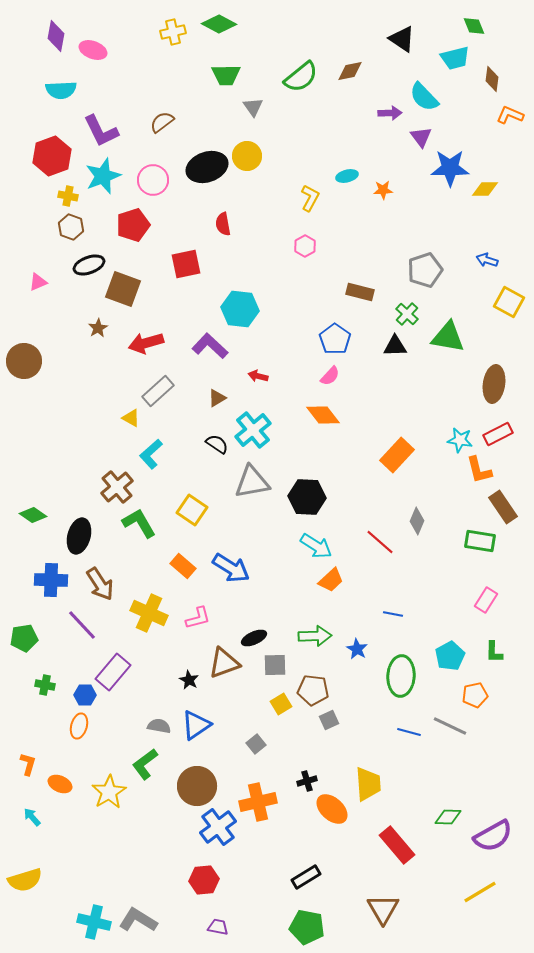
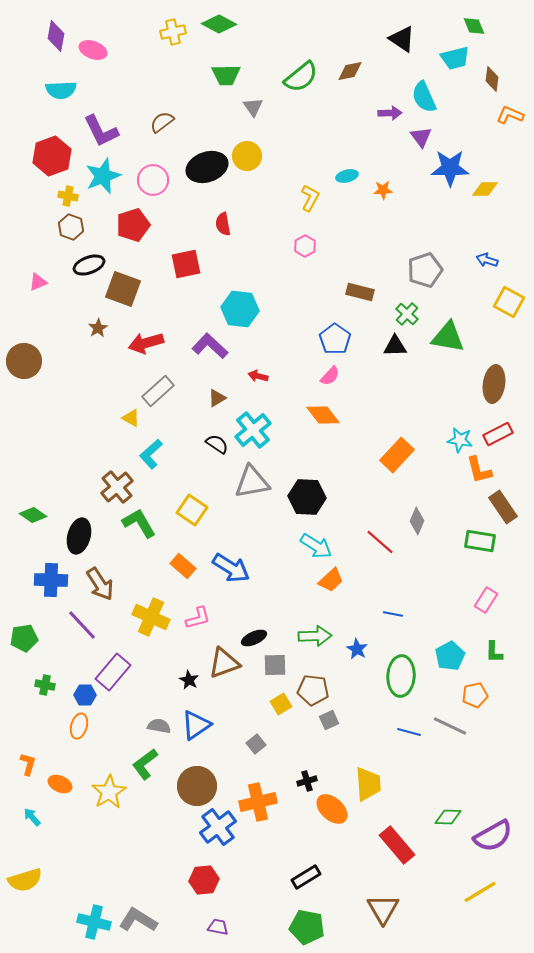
cyan semicircle at (424, 97): rotated 20 degrees clockwise
yellow cross at (149, 613): moved 2 px right, 4 px down
